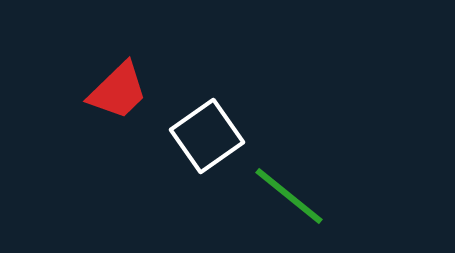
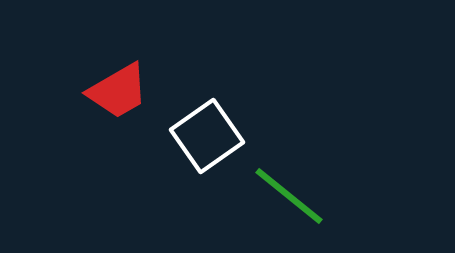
red trapezoid: rotated 14 degrees clockwise
